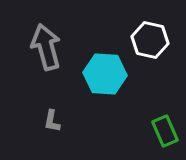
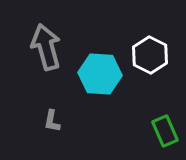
white hexagon: moved 15 px down; rotated 15 degrees clockwise
cyan hexagon: moved 5 px left
